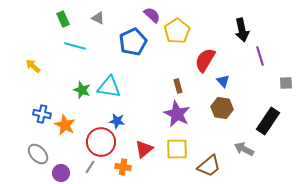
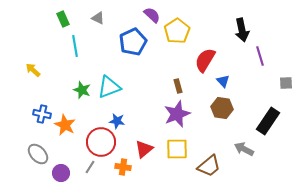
cyan line: rotated 65 degrees clockwise
yellow arrow: moved 4 px down
cyan triangle: rotated 30 degrees counterclockwise
purple star: rotated 24 degrees clockwise
